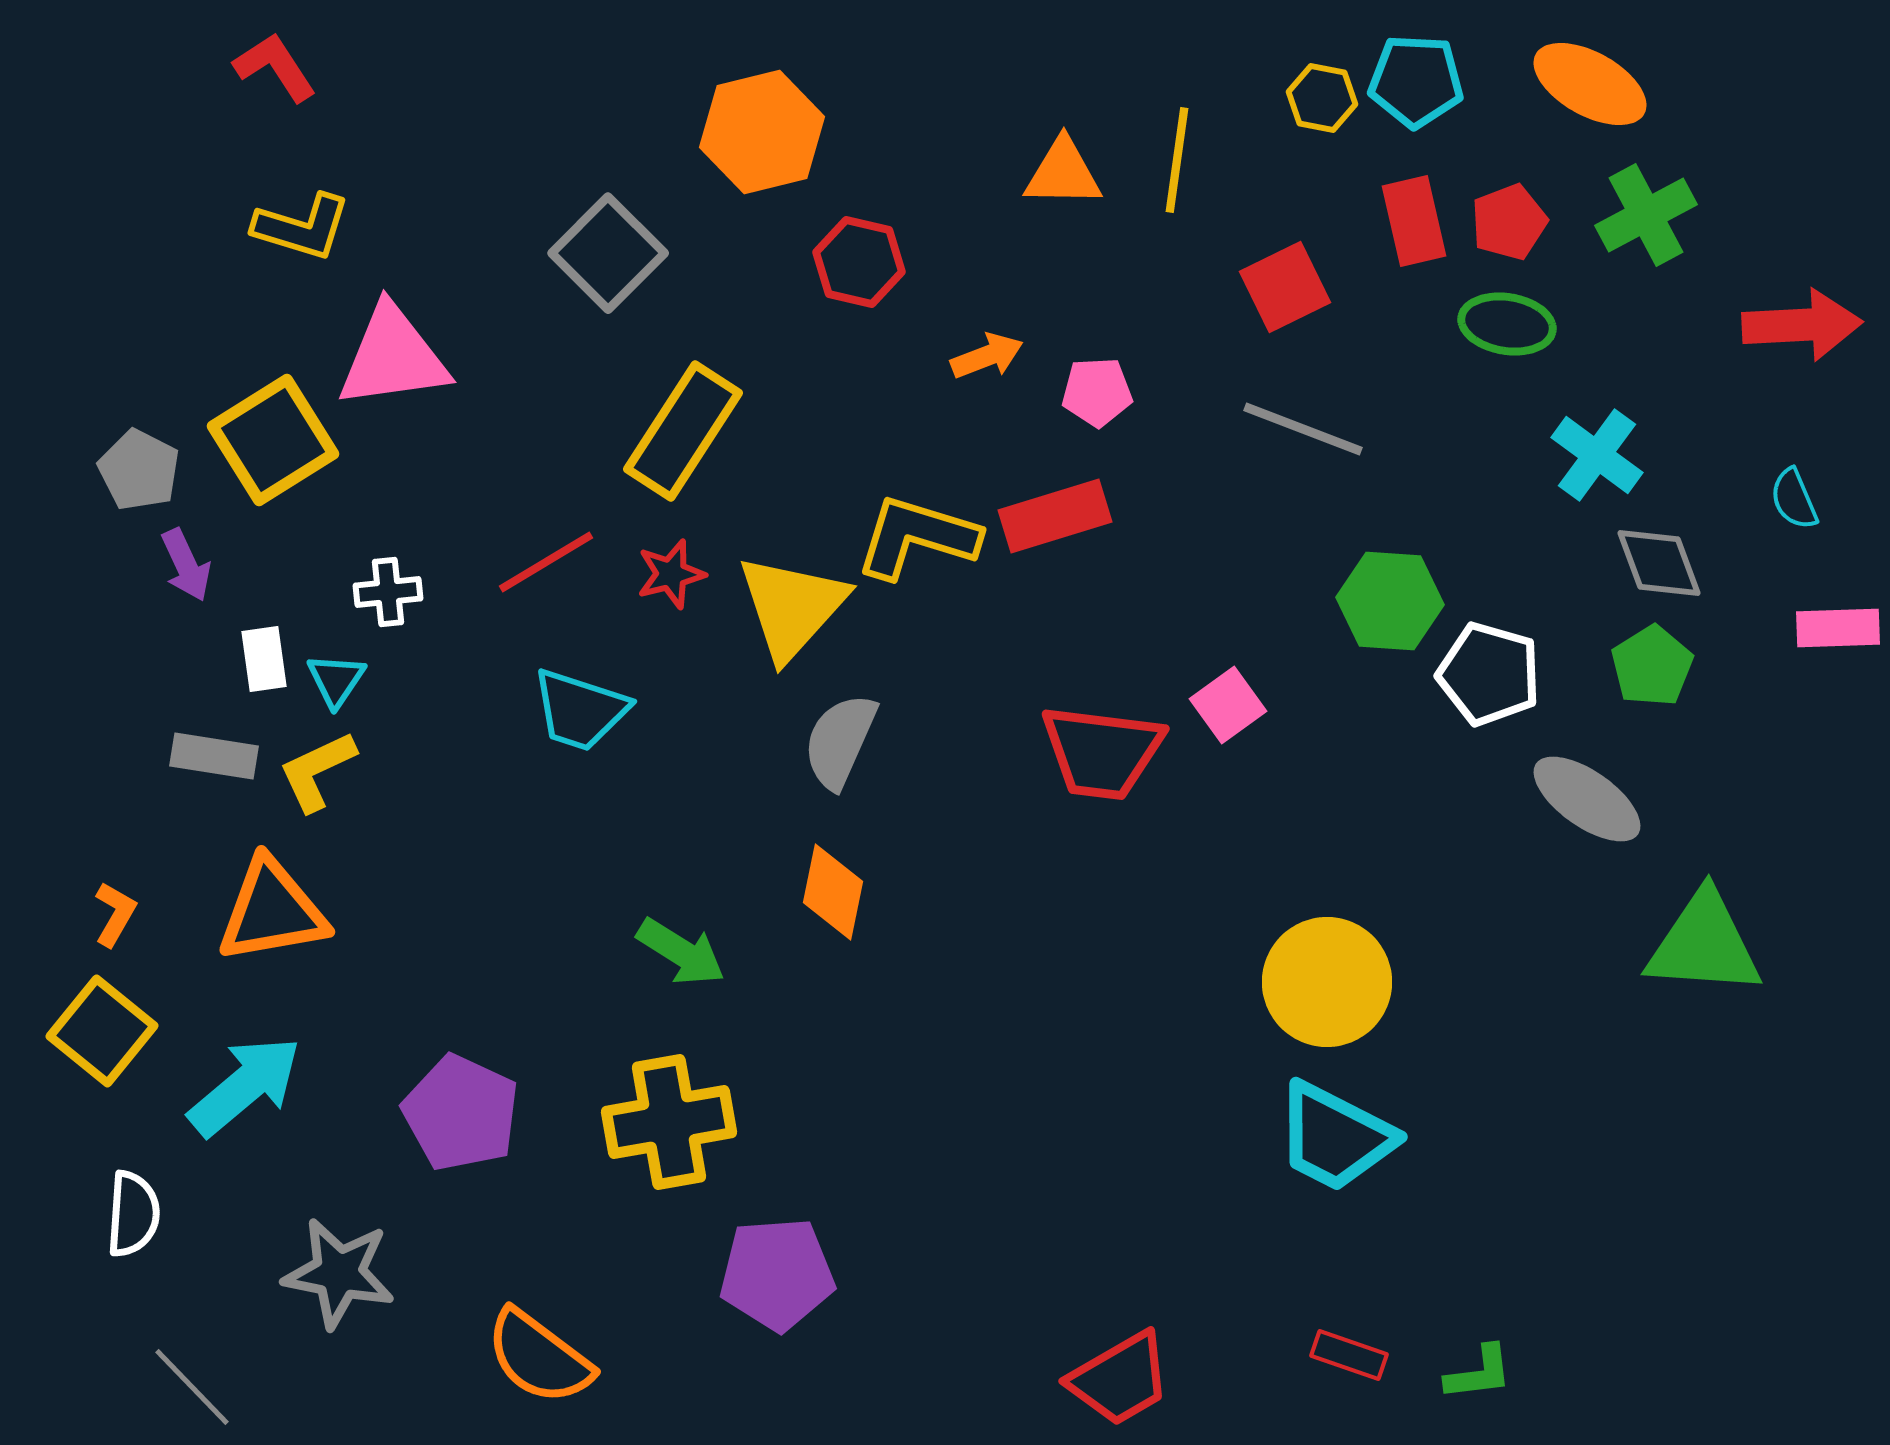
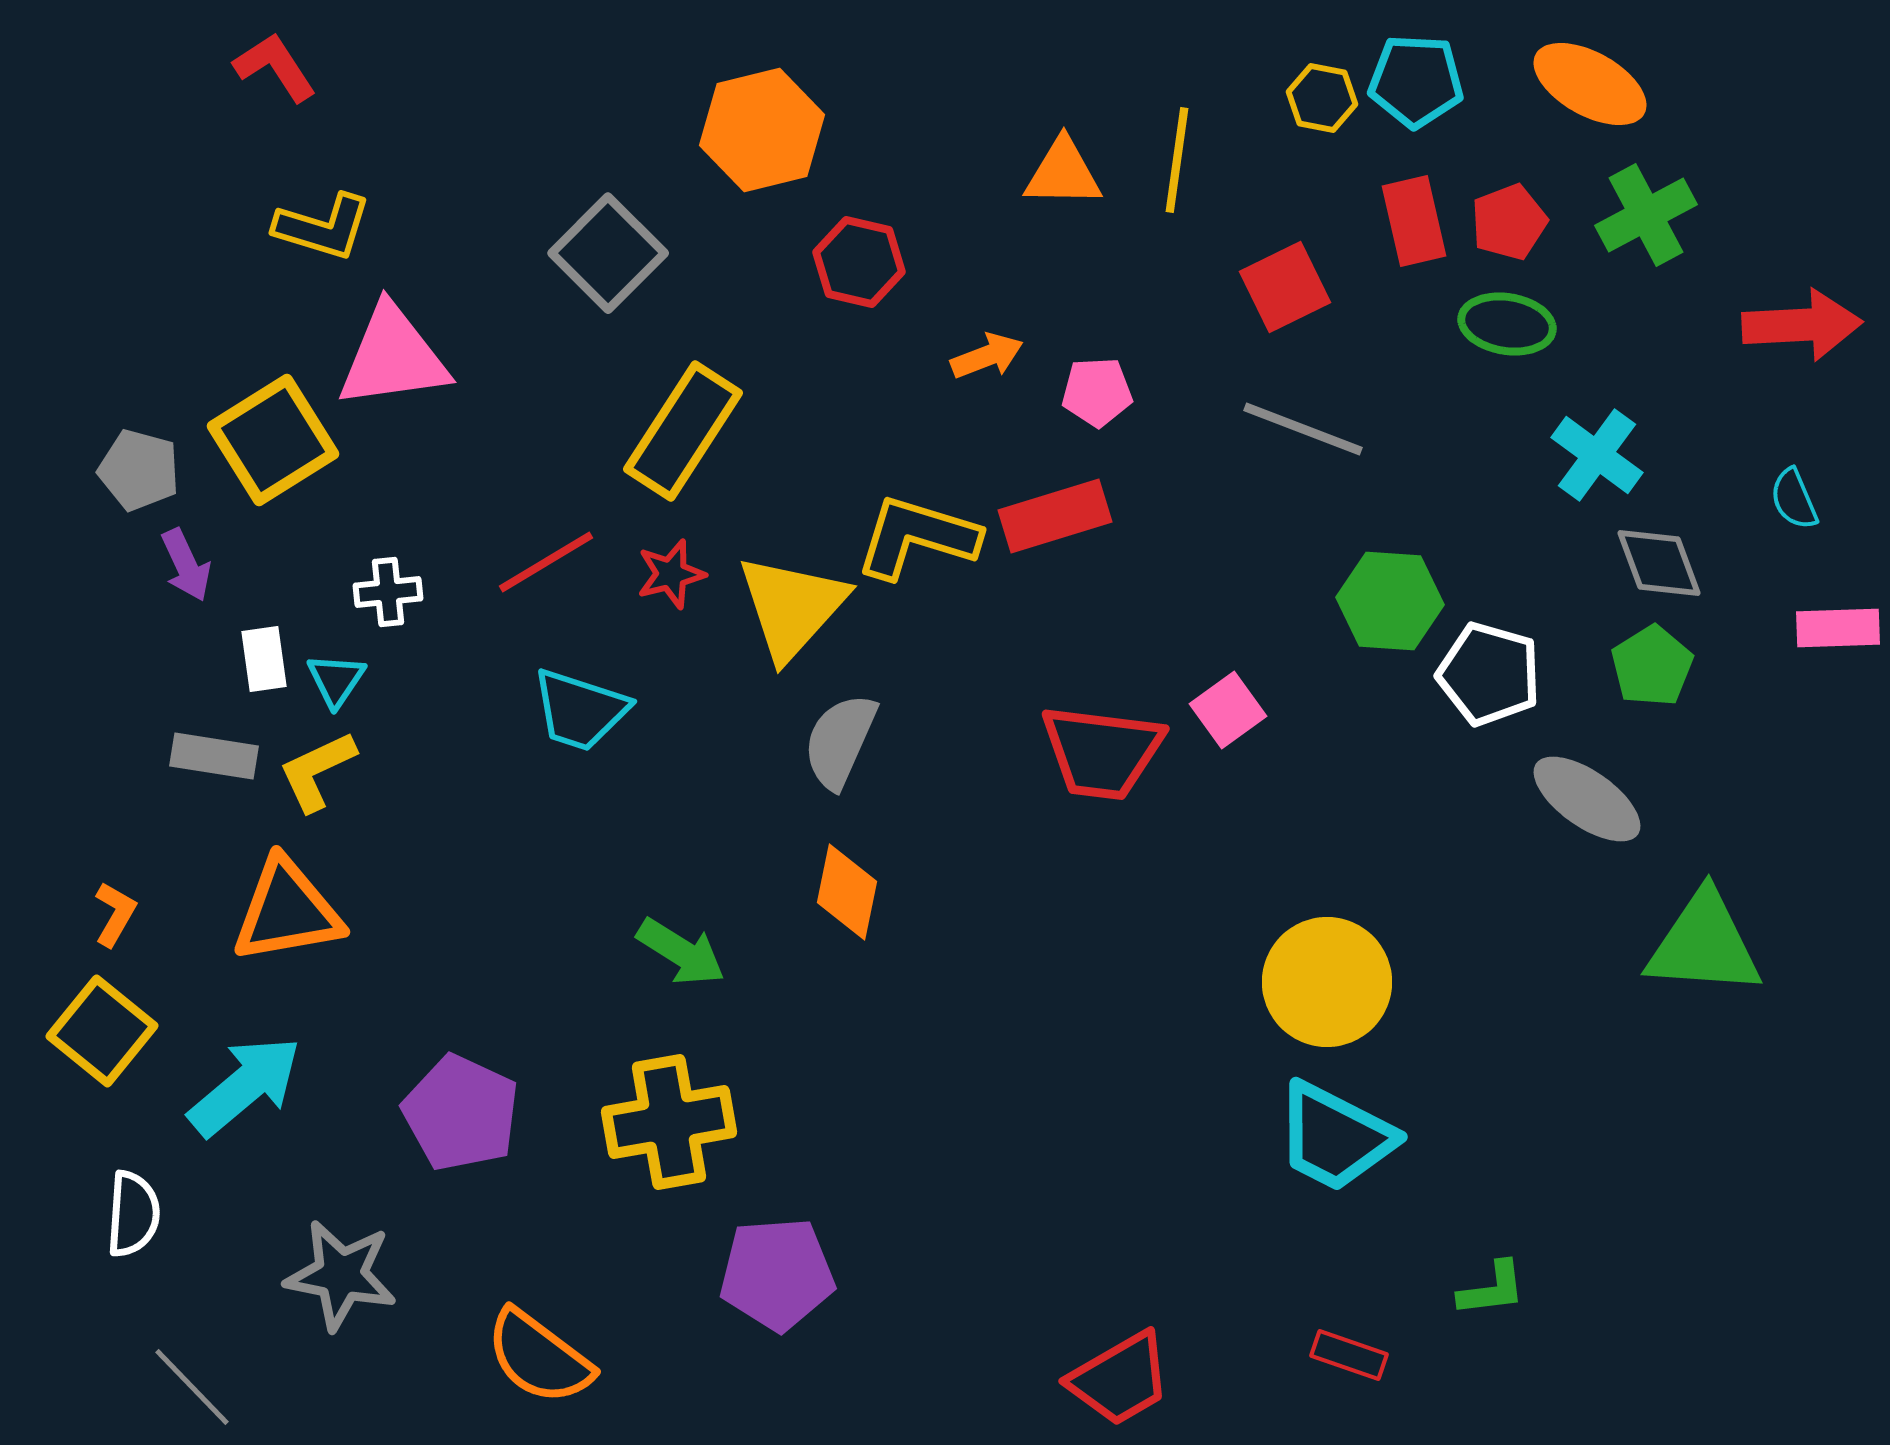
orange hexagon at (762, 132): moved 2 px up
yellow L-shape at (302, 227): moved 21 px right
gray pentagon at (139, 470): rotated 12 degrees counterclockwise
pink square at (1228, 705): moved 5 px down
orange diamond at (833, 892): moved 14 px right
orange triangle at (272, 911): moved 15 px right
gray star at (339, 1273): moved 2 px right, 2 px down
green L-shape at (1479, 1373): moved 13 px right, 84 px up
